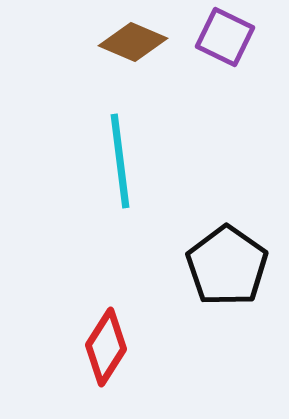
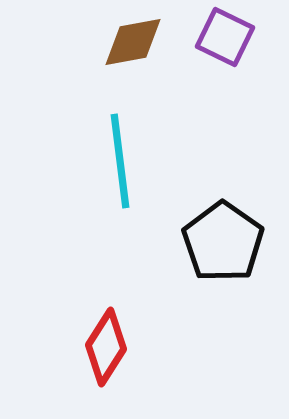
brown diamond: rotated 34 degrees counterclockwise
black pentagon: moved 4 px left, 24 px up
